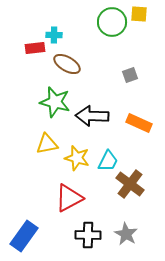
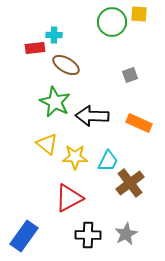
brown ellipse: moved 1 px left, 1 px down
green star: rotated 12 degrees clockwise
yellow triangle: rotated 50 degrees clockwise
yellow star: moved 2 px left, 1 px up; rotated 15 degrees counterclockwise
brown cross: moved 1 px up; rotated 16 degrees clockwise
gray star: rotated 15 degrees clockwise
